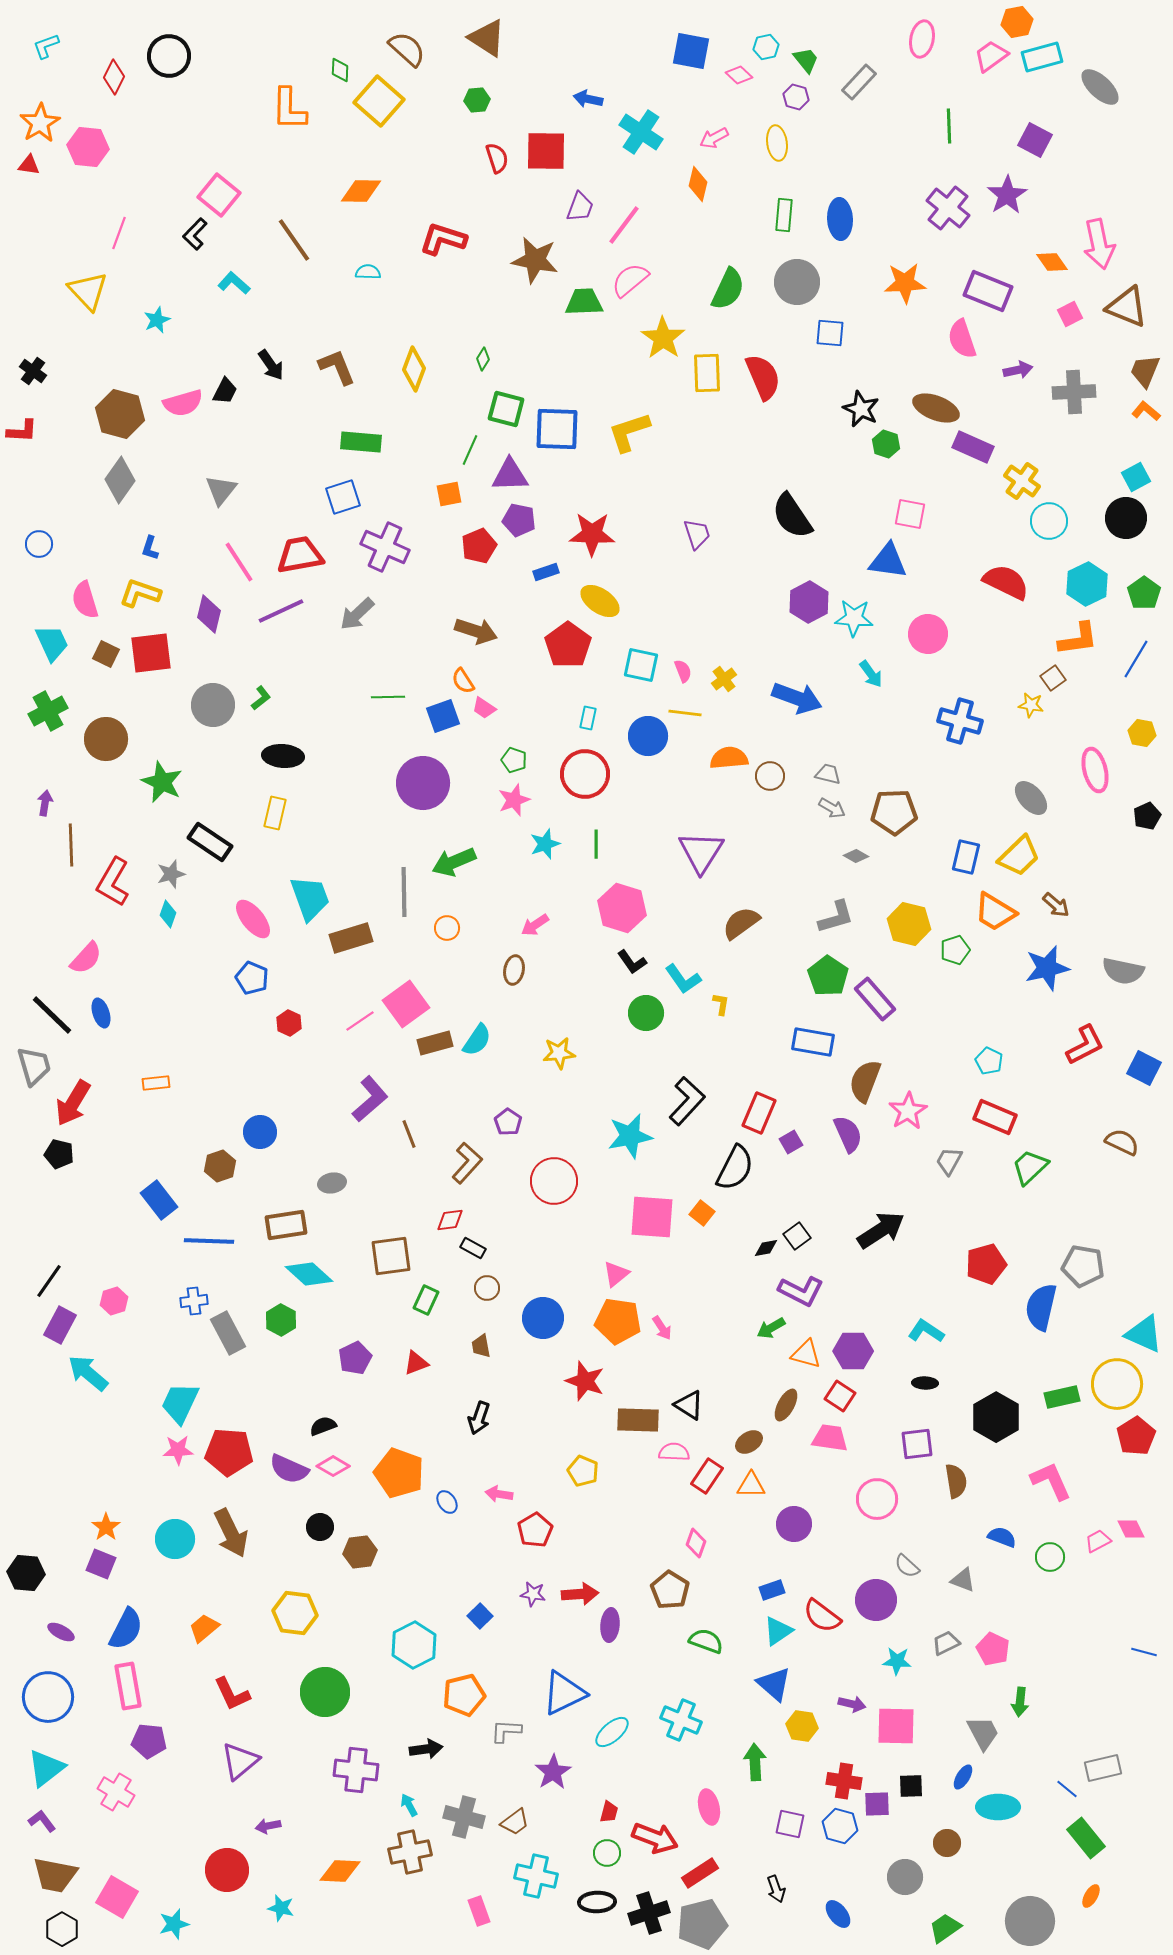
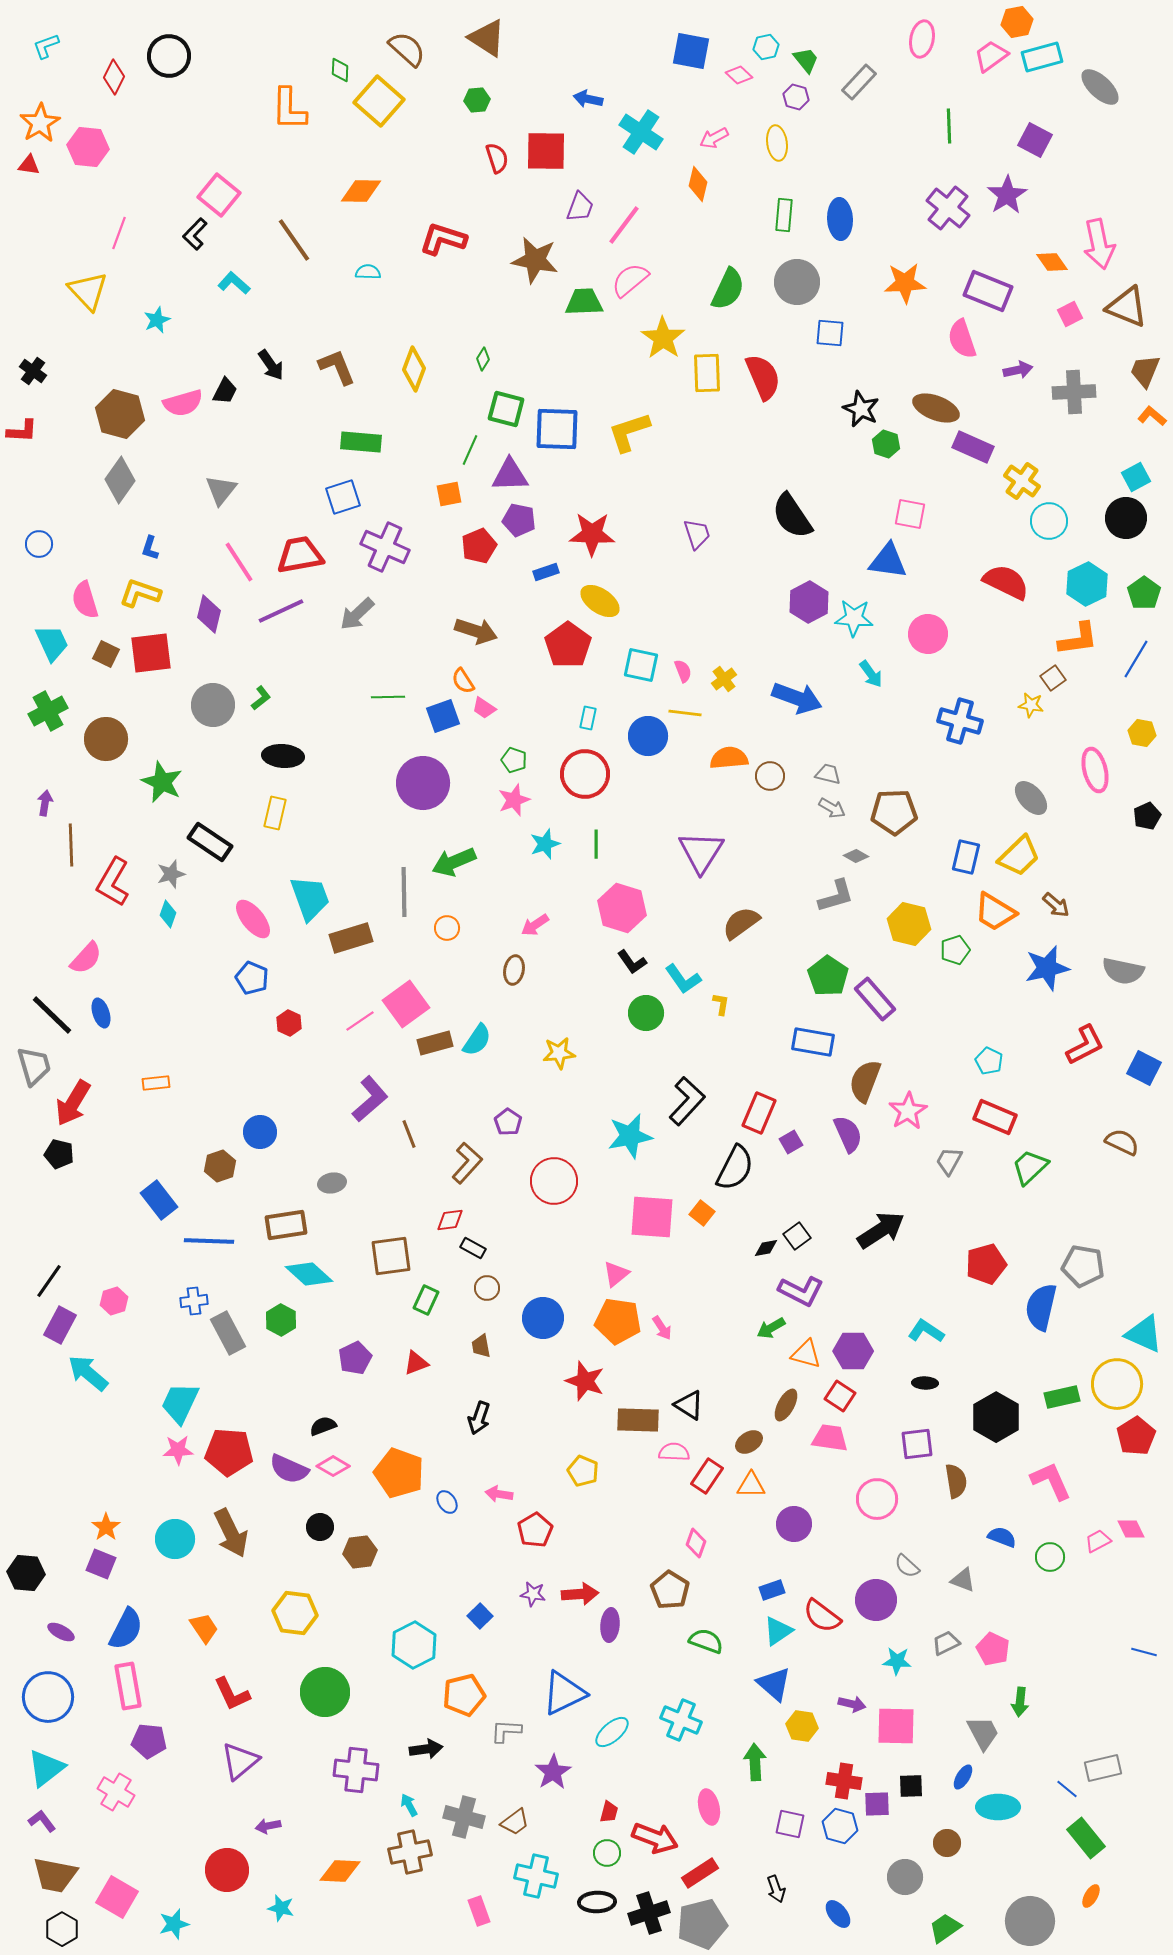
orange L-shape at (1146, 411): moved 6 px right, 5 px down
gray L-shape at (836, 917): moved 21 px up
orange trapezoid at (204, 1628): rotated 96 degrees clockwise
